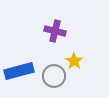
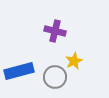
yellow star: rotated 12 degrees clockwise
gray circle: moved 1 px right, 1 px down
